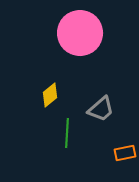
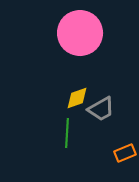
yellow diamond: moved 27 px right, 3 px down; rotated 20 degrees clockwise
gray trapezoid: rotated 12 degrees clockwise
orange rectangle: rotated 10 degrees counterclockwise
